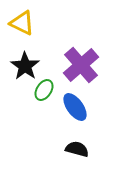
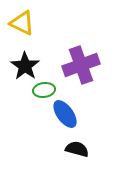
purple cross: rotated 21 degrees clockwise
green ellipse: rotated 50 degrees clockwise
blue ellipse: moved 10 px left, 7 px down
